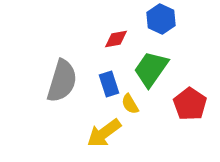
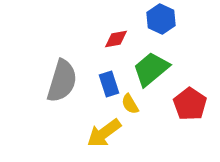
green trapezoid: rotated 15 degrees clockwise
